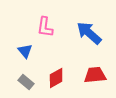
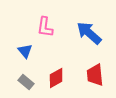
red trapezoid: rotated 90 degrees counterclockwise
